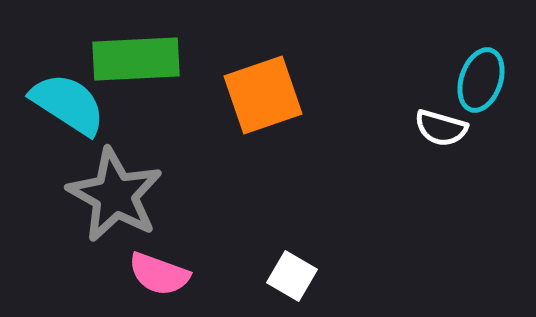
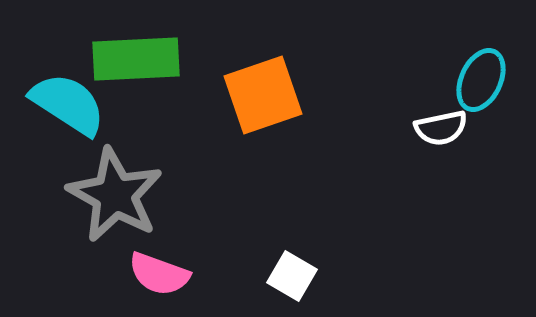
cyan ellipse: rotated 6 degrees clockwise
white semicircle: rotated 28 degrees counterclockwise
